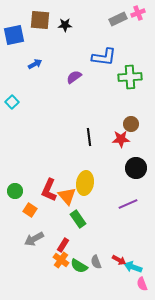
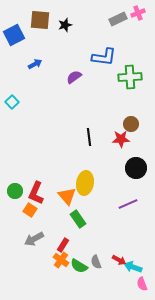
black star: rotated 16 degrees counterclockwise
blue square: rotated 15 degrees counterclockwise
red L-shape: moved 13 px left, 3 px down
